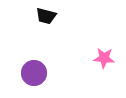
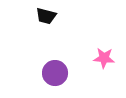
purple circle: moved 21 px right
